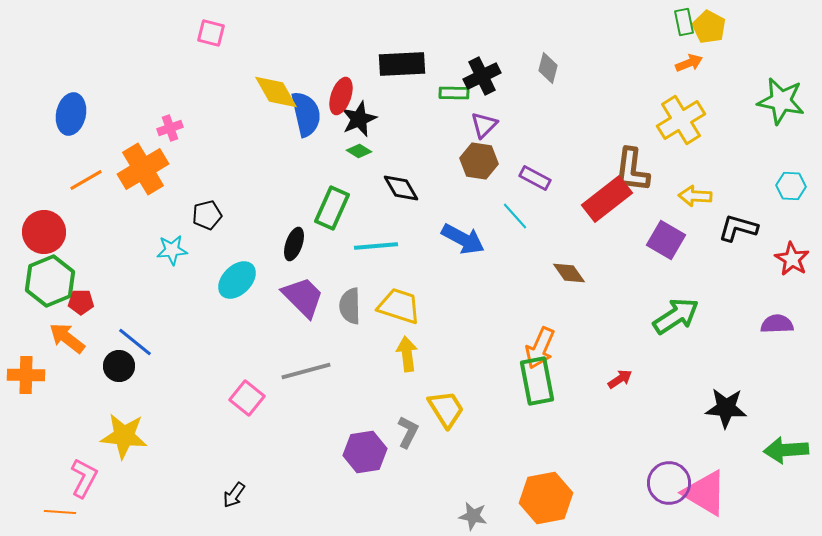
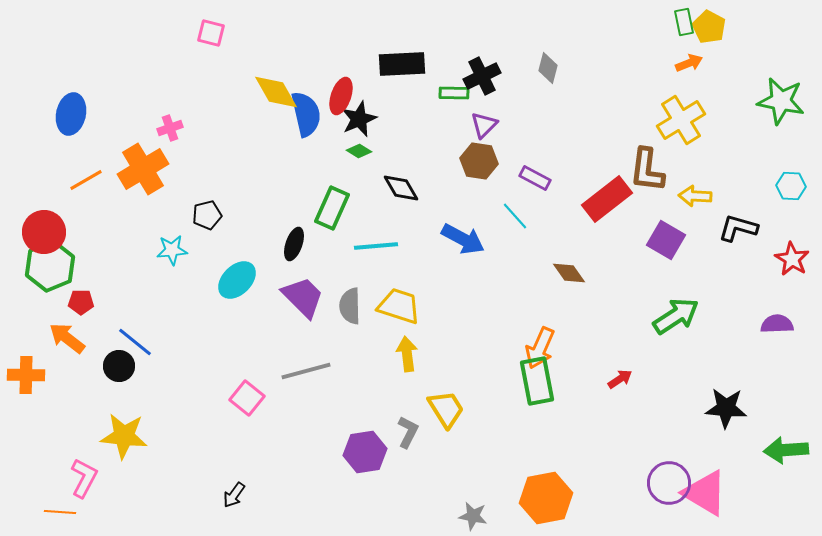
brown L-shape at (632, 170): moved 15 px right
green hexagon at (50, 281): moved 15 px up
